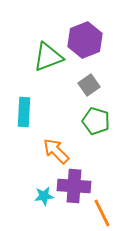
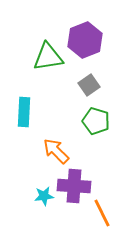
green triangle: rotated 12 degrees clockwise
